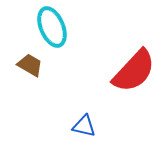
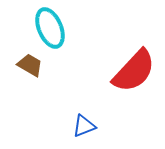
cyan ellipse: moved 2 px left, 1 px down
blue triangle: rotated 35 degrees counterclockwise
